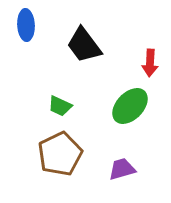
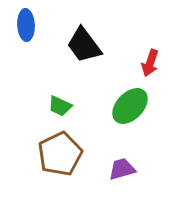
red arrow: rotated 16 degrees clockwise
